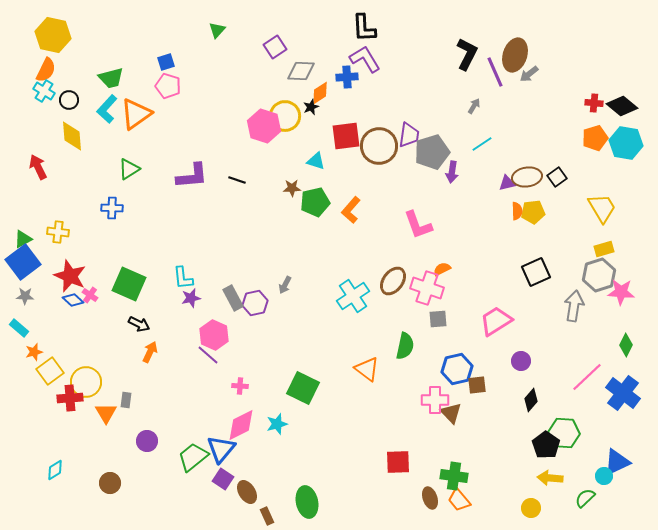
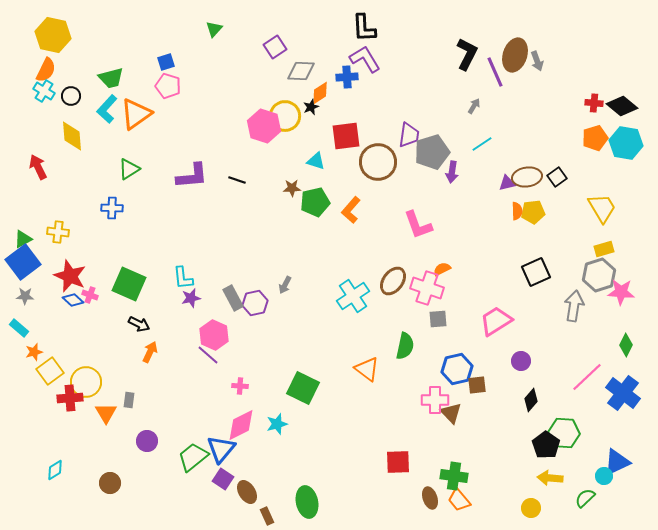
green triangle at (217, 30): moved 3 px left, 1 px up
gray arrow at (529, 74): moved 8 px right, 13 px up; rotated 72 degrees counterclockwise
black circle at (69, 100): moved 2 px right, 4 px up
brown circle at (379, 146): moved 1 px left, 16 px down
pink cross at (90, 295): rotated 14 degrees counterclockwise
gray rectangle at (126, 400): moved 3 px right
